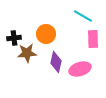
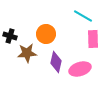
black cross: moved 4 px left, 2 px up; rotated 24 degrees clockwise
